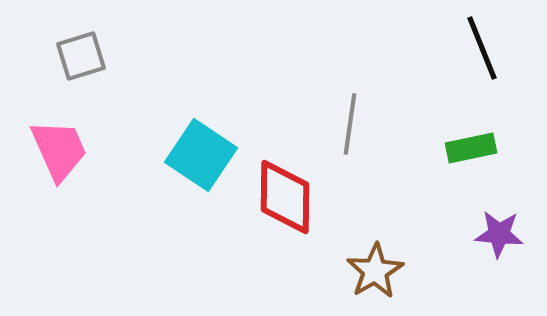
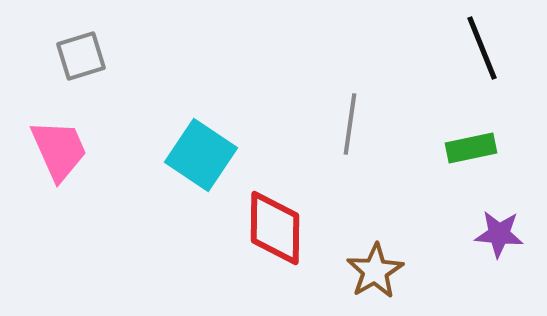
red diamond: moved 10 px left, 31 px down
